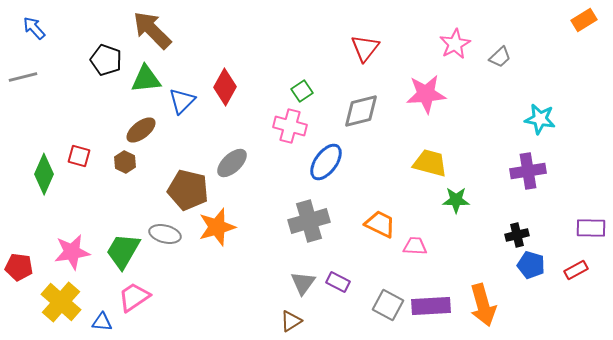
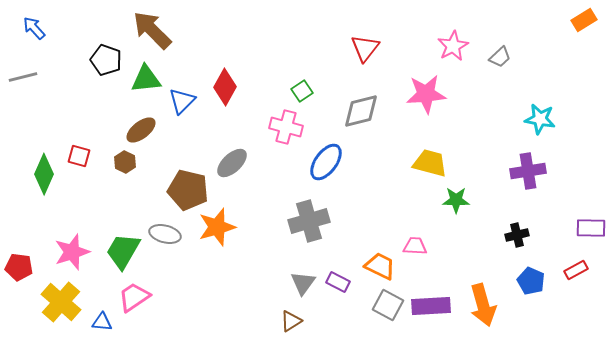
pink star at (455, 44): moved 2 px left, 2 px down
pink cross at (290, 126): moved 4 px left, 1 px down
orange trapezoid at (380, 224): moved 42 px down
pink star at (72, 252): rotated 9 degrees counterclockwise
blue pentagon at (531, 265): moved 16 px down; rotated 8 degrees clockwise
